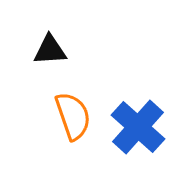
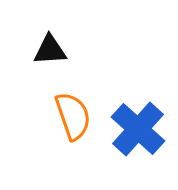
blue cross: moved 2 px down
